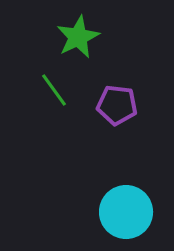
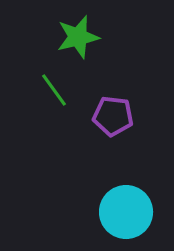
green star: rotated 12 degrees clockwise
purple pentagon: moved 4 px left, 11 px down
